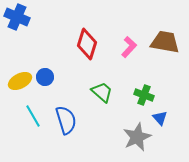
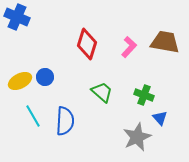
blue semicircle: moved 1 px left, 1 px down; rotated 20 degrees clockwise
